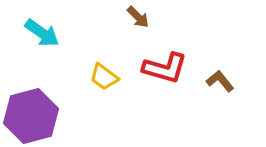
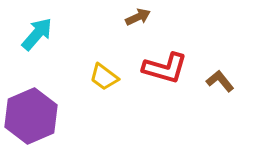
brown arrow: rotated 70 degrees counterclockwise
cyan arrow: moved 5 px left, 1 px down; rotated 84 degrees counterclockwise
purple hexagon: rotated 8 degrees counterclockwise
